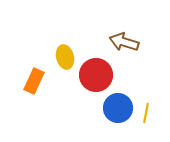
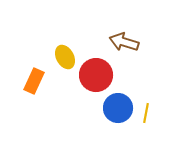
yellow ellipse: rotated 15 degrees counterclockwise
